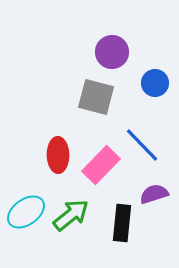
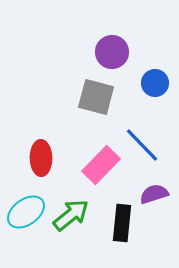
red ellipse: moved 17 px left, 3 px down
